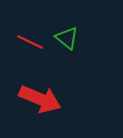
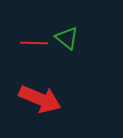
red line: moved 4 px right, 1 px down; rotated 24 degrees counterclockwise
